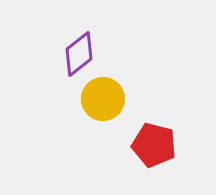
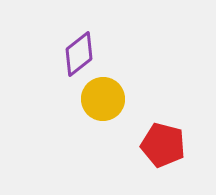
red pentagon: moved 9 px right
